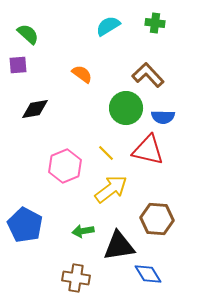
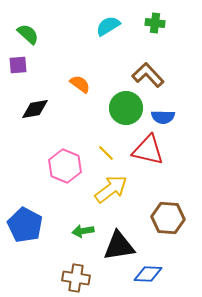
orange semicircle: moved 2 px left, 10 px down
pink hexagon: rotated 16 degrees counterclockwise
brown hexagon: moved 11 px right, 1 px up
blue diamond: rotated 56 degrees counterclockwise
